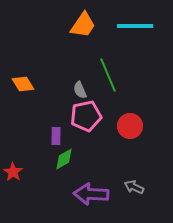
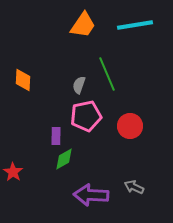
cyan line: moved 1 px up; rotated 9 degrees counterclockwise
green line: moved 1 px left, 1 px up
orange diamond: moved 4 px up; rotated 35 degrees clockwise
gray semicircle: moved 1 px left, 5 px up; rotated 42 degrees clockwise
purple arrow: moved 1 px down
